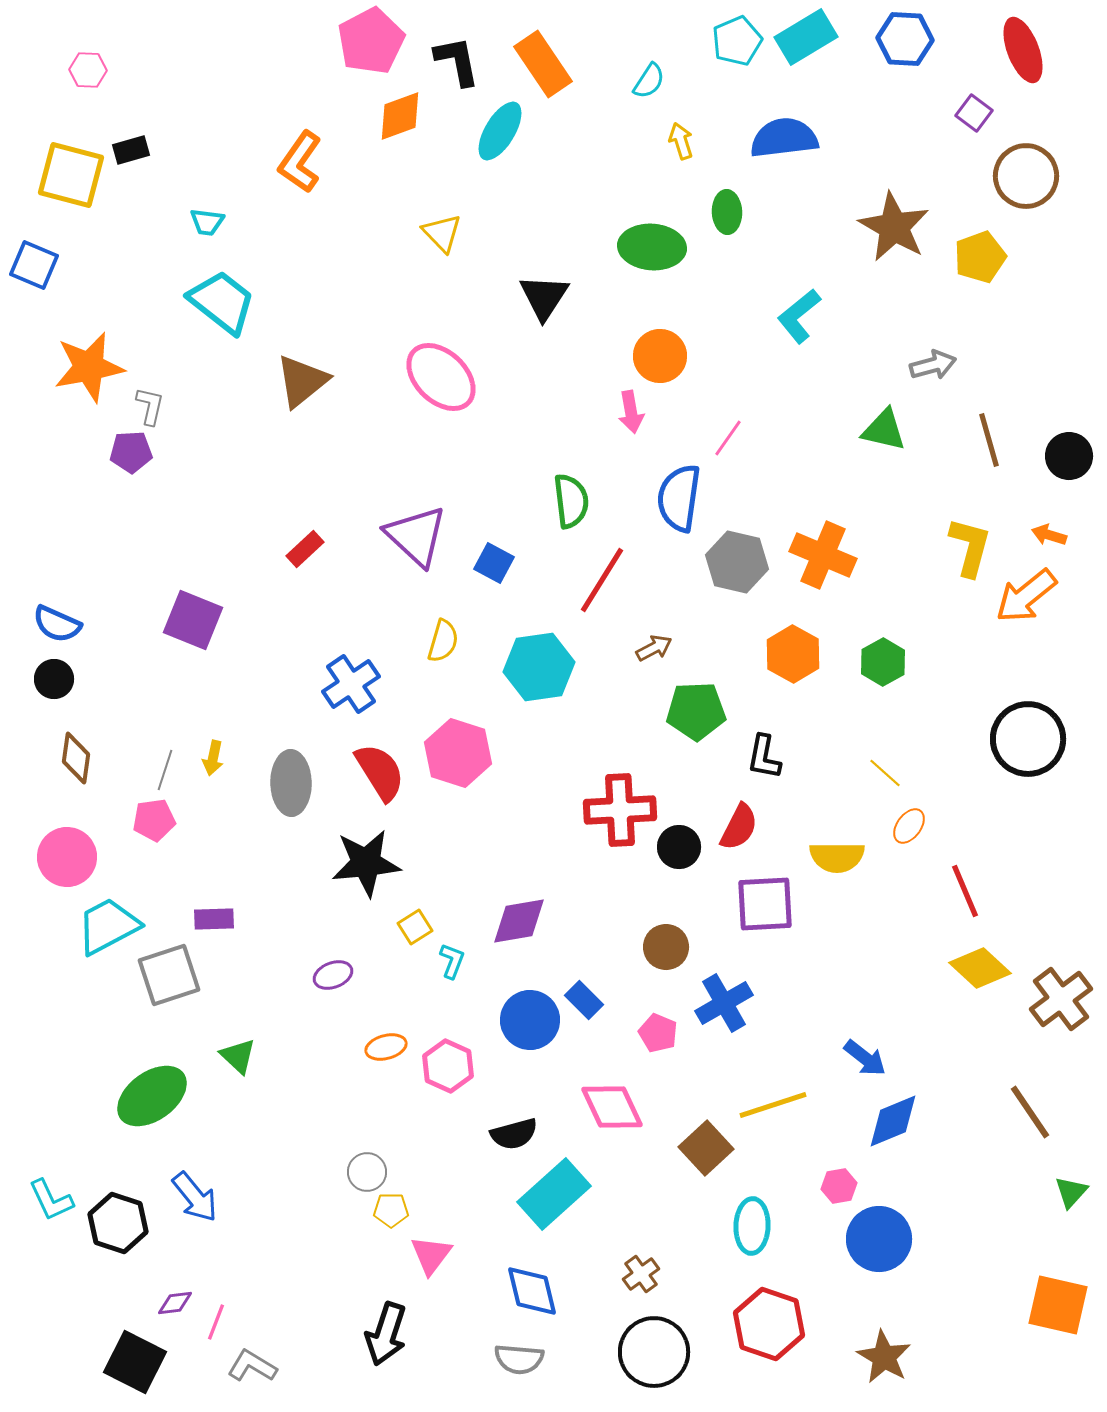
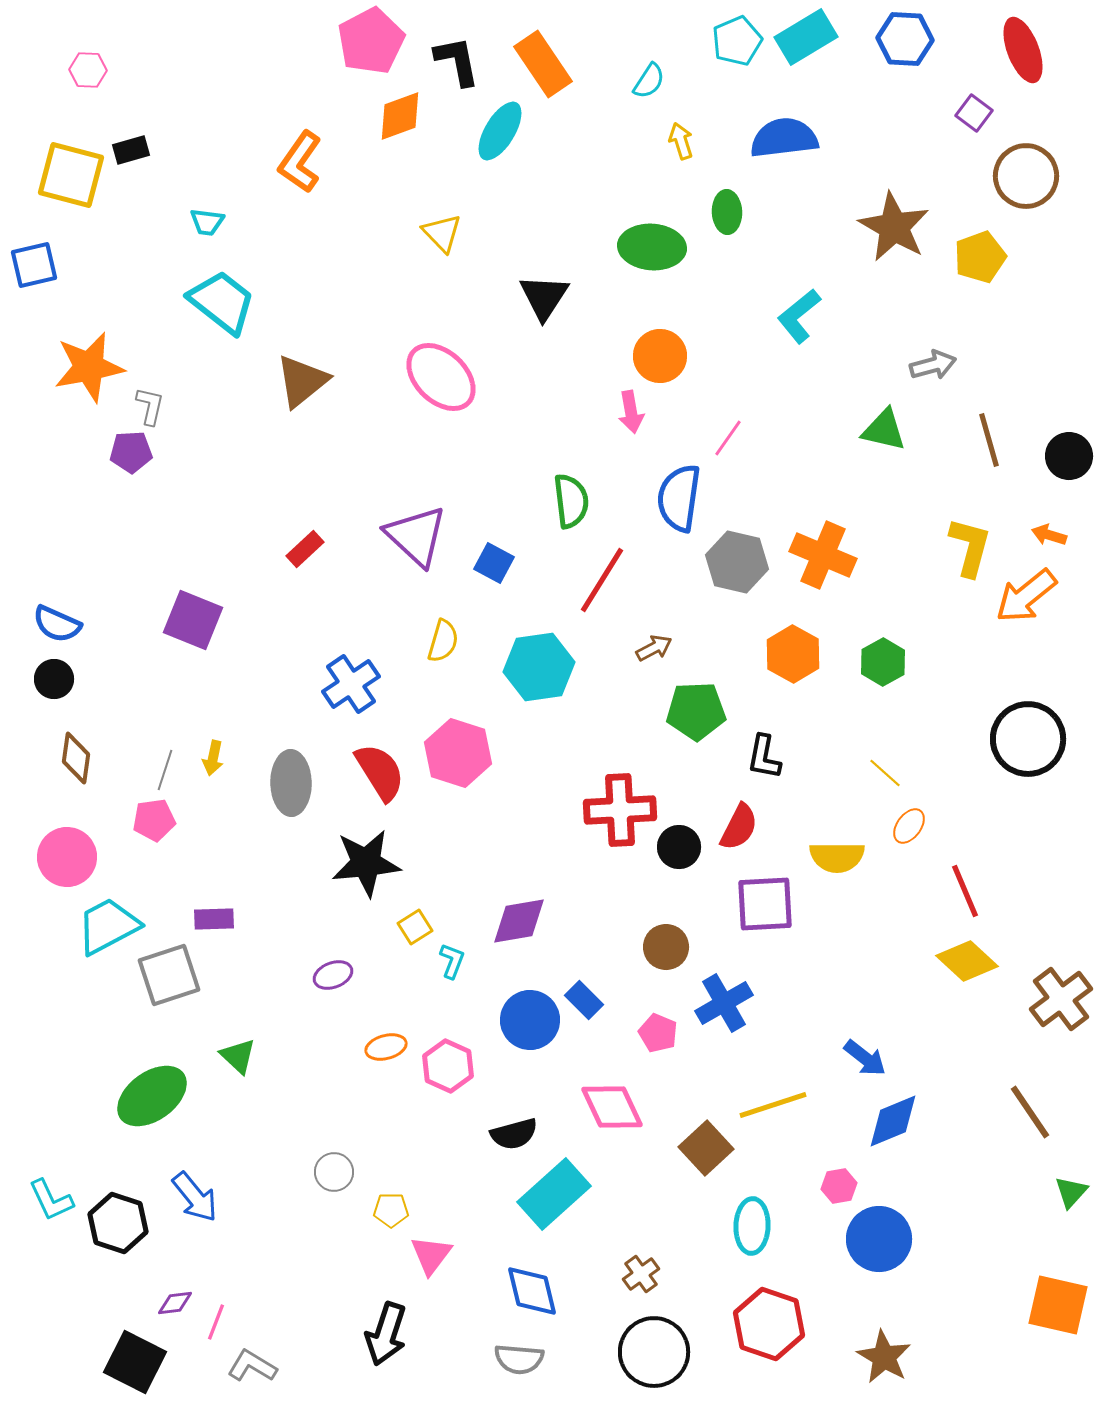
blue square at (34, 265): rotated 36 degrees counterclockwise
yellow diamond at (980, 968): moved 13 px left, 7 px up
gray circle at (367, 1172): moved 33 px left
